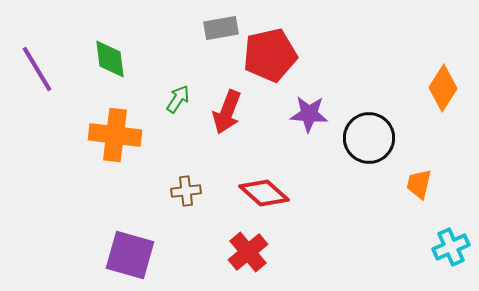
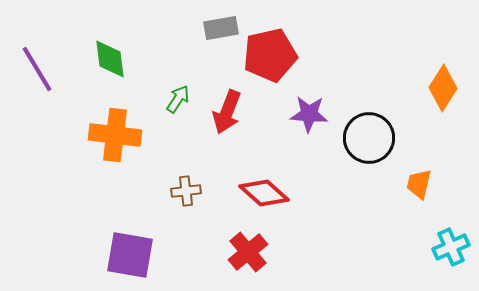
purple square: rotated 6 degrees counterclockwise
